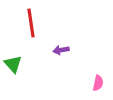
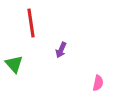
purple arrow: rotated 56 degrees counterclockwise
green triangle: moved 1 px right
